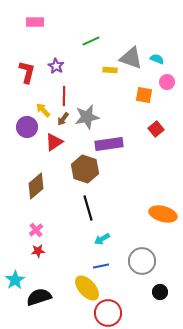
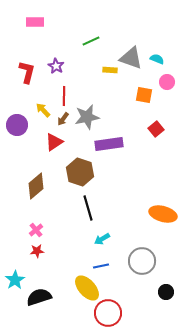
purple circle: moved 10 px left, 2 px up
brown hexagon: moved 5 px left, 3 px down
red star: moved 1 px left
black circle: moved 6 px right
